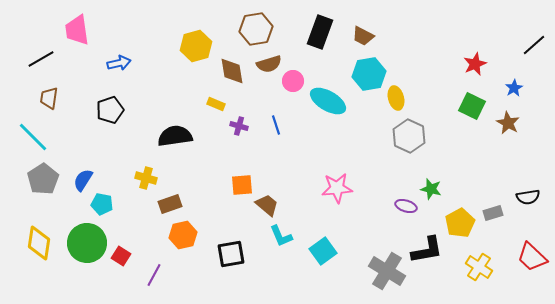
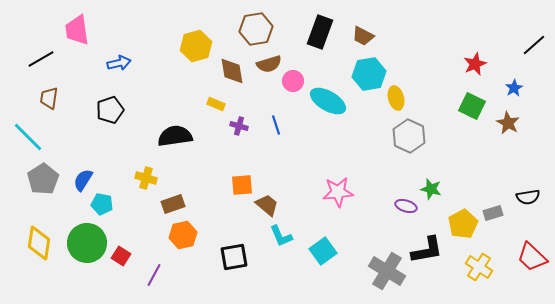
cyan line at (33, 137): moved 5 px left
pink star at (337, 188): moved 1 px right, 4 px down
brown rectangle at (170, 204): moved 3 px right
yellow pentagon at (460, 223): moved 3 px right, 1 px down
black square at (231, 254): moved 3 px right, 3 px down
